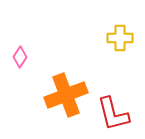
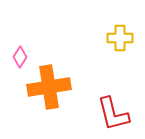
orange cross: moved 17 px left, 8 px up; rotated 12 degrees clockwise
